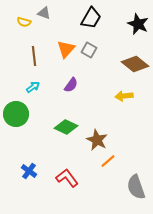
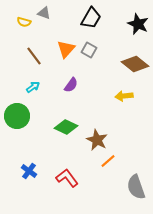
brown line: rotated 30 degrees counterclockwise
green circle: moved 1 px right, 2 px down
